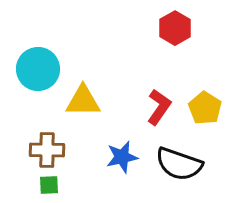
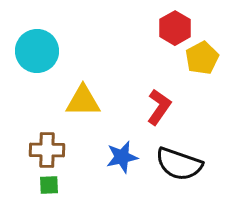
cyan circle: moved 1 px left, 18 px up
yellow pentagon: moved 3 px left, 50 px up; rotated 12 degrees clockwise
